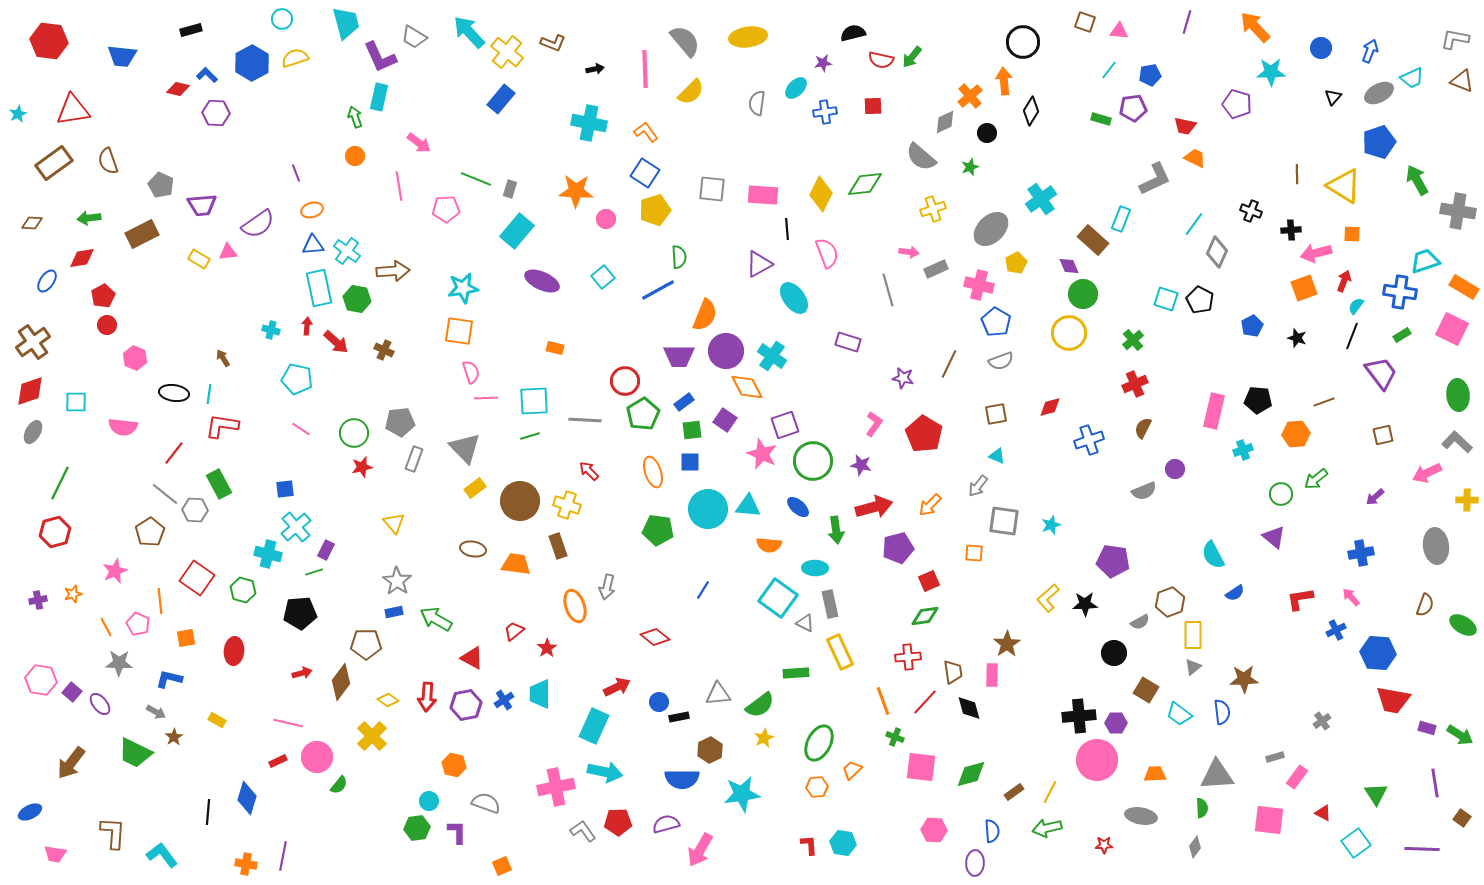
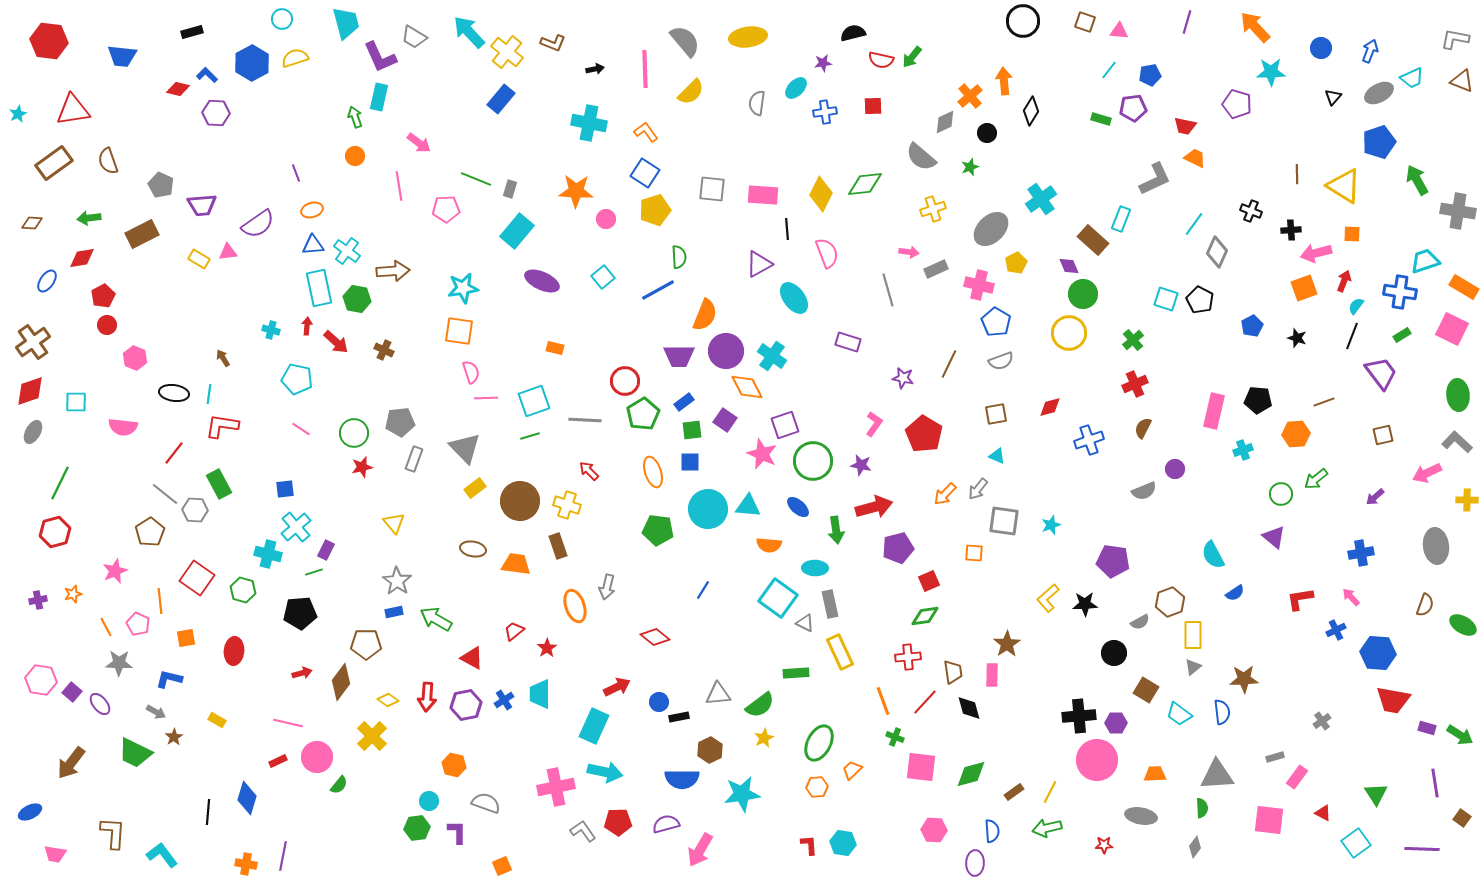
black rectangle at (191, 30): moved 1 px right, 2 px down
black circle at (1023, 42): moved 21 px up
cyan square at (534, 401): rotated 16 degrees counterclockwise
gray arrow at (978, 486): moved 3 px down
orange arrow at (930, 505): moved 15 px right, 11 px up
